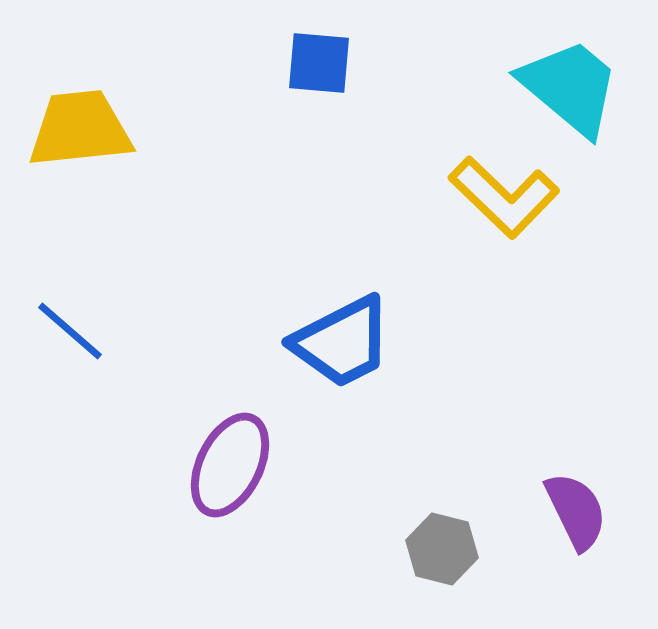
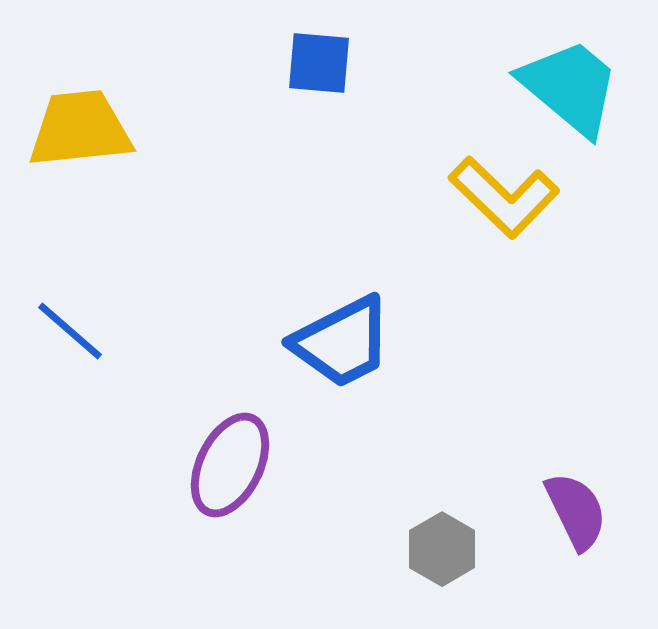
gray hexagon: rotated 16 degrees clockwise
